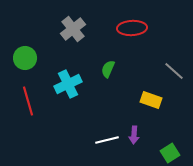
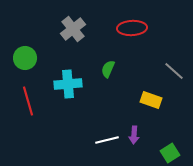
cyan cross: rotated 20 degrees clockwise
